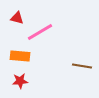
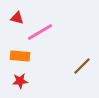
brown line: rotated 54 degrees counterclockwise
